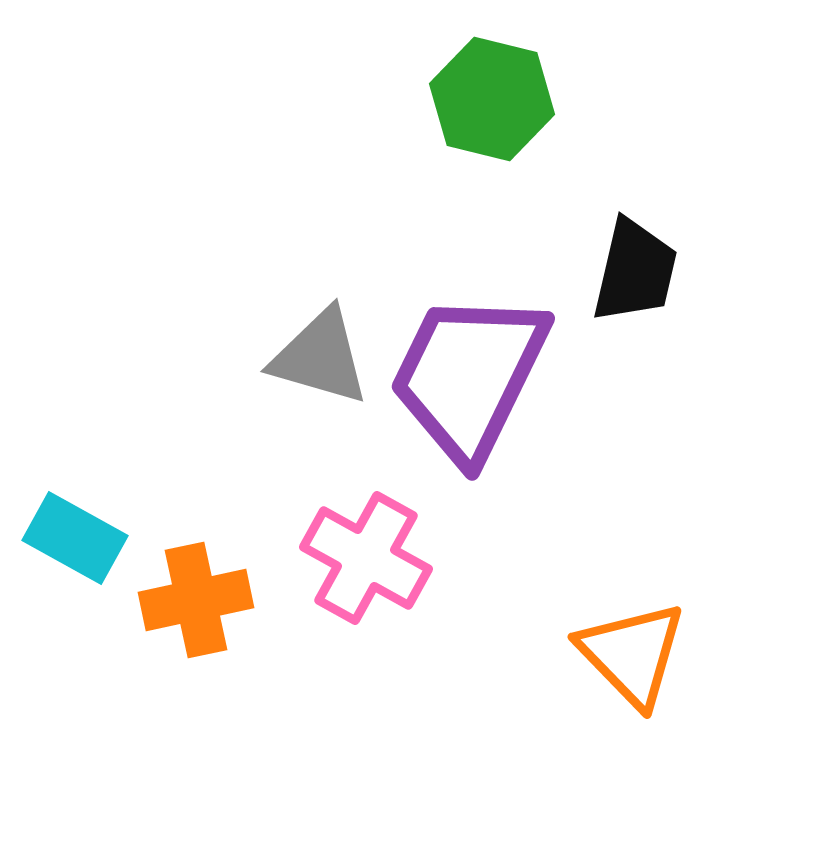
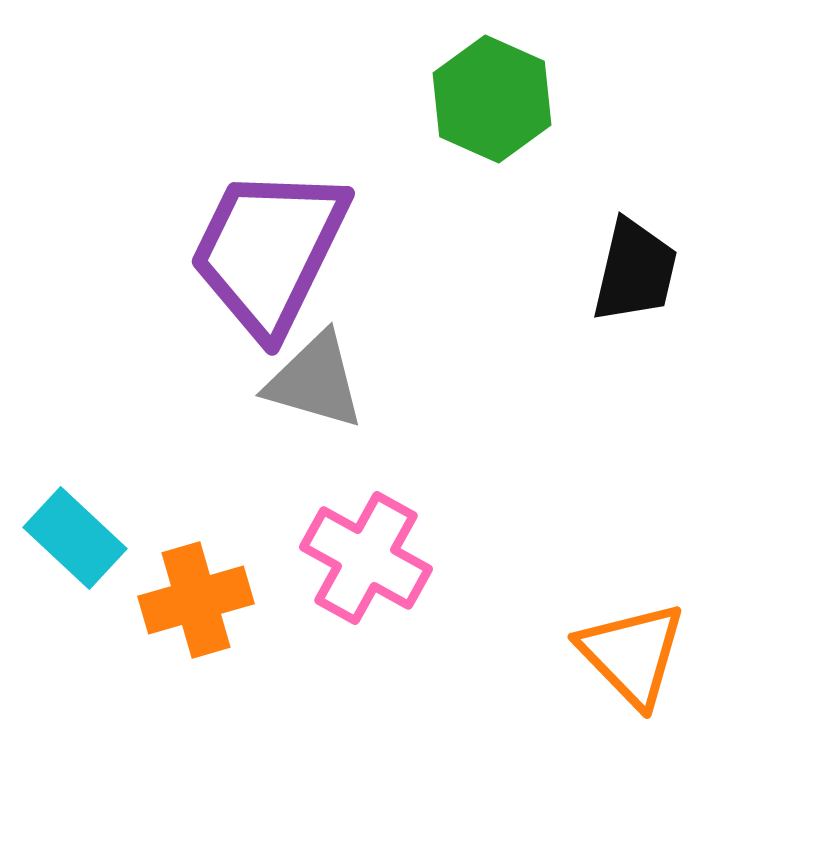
green hexagon: rotated 10 degrees clockwise
gray triangle: moved 5 px left, 24 px down
purple trapezoid: moved 200 px left, 125 px up
cyan rectangle: rotated 14 degrees clockwise
orange cross: rotated 4 degrees counterclockwise
